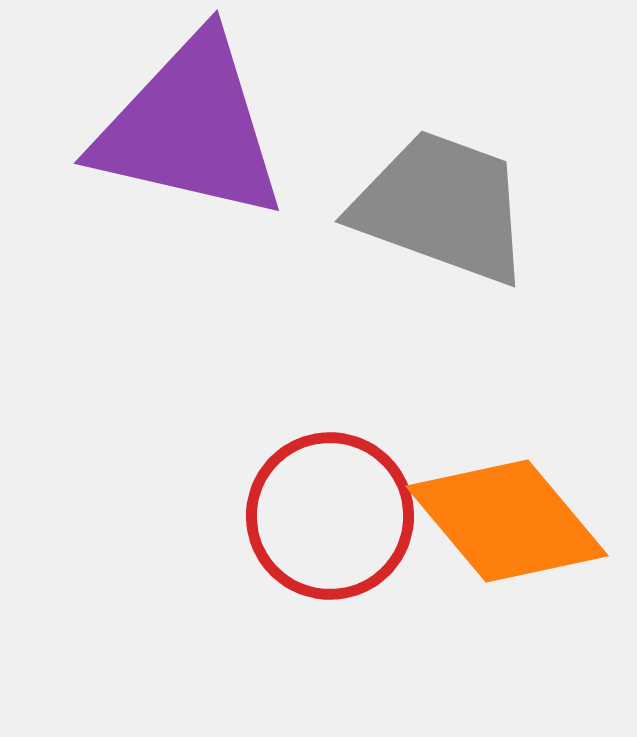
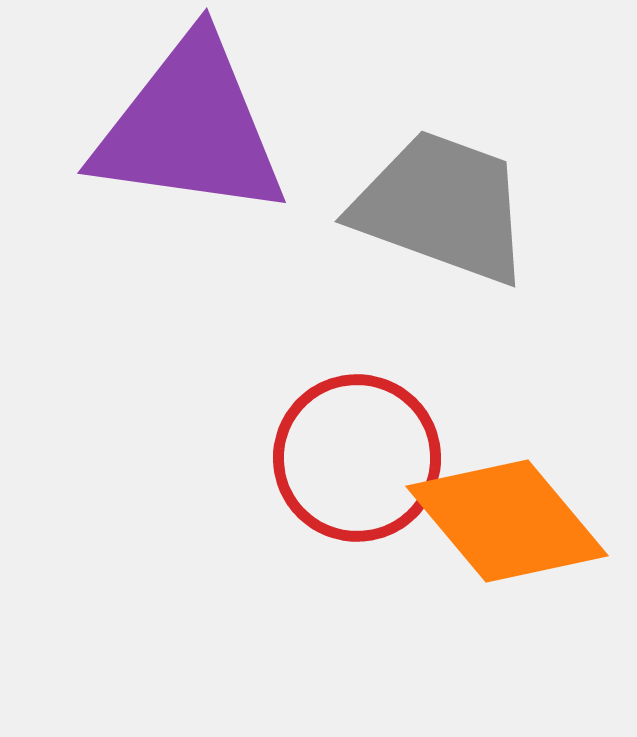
purple triangle: rotated 5 degrees counterclockwise
red circle: moved 27 px right, 58 px up
